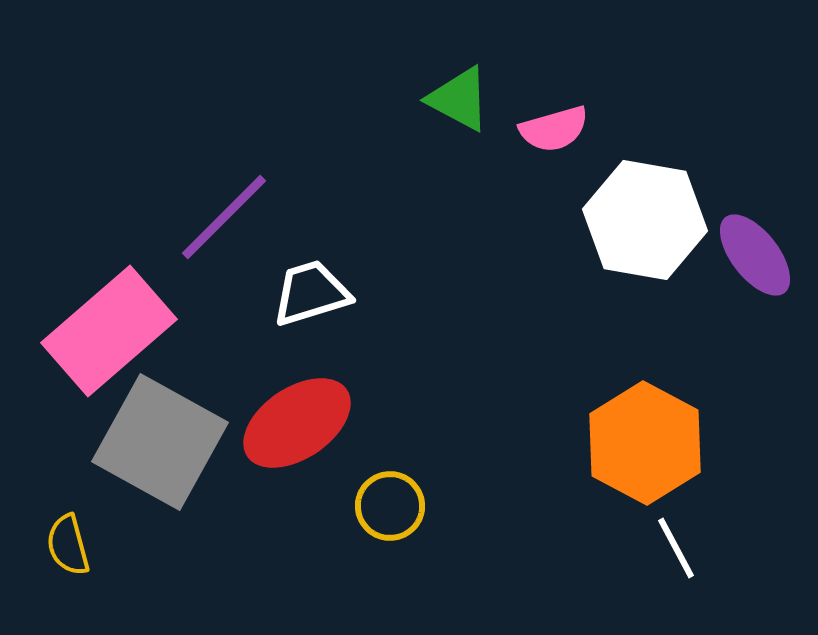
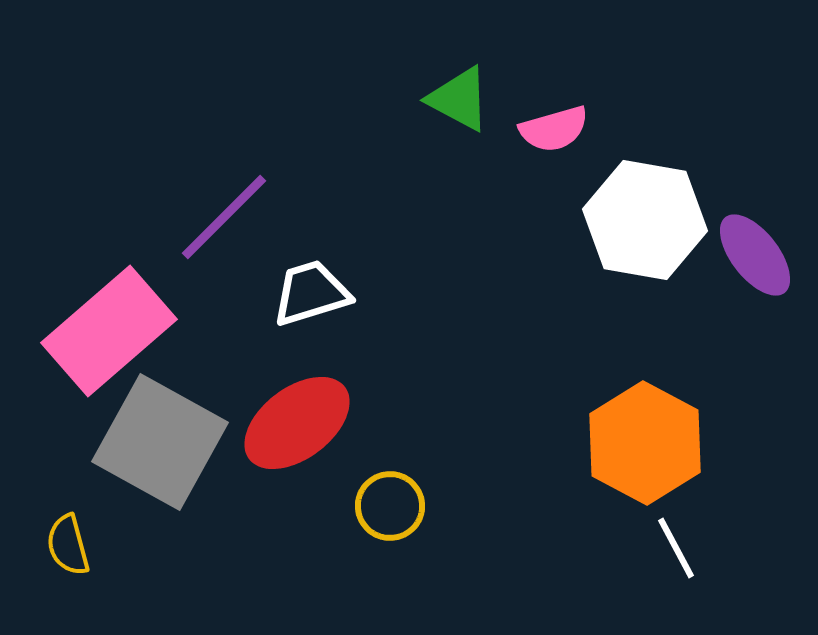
red ellipse: rotated 3 degrees counterclockwise
